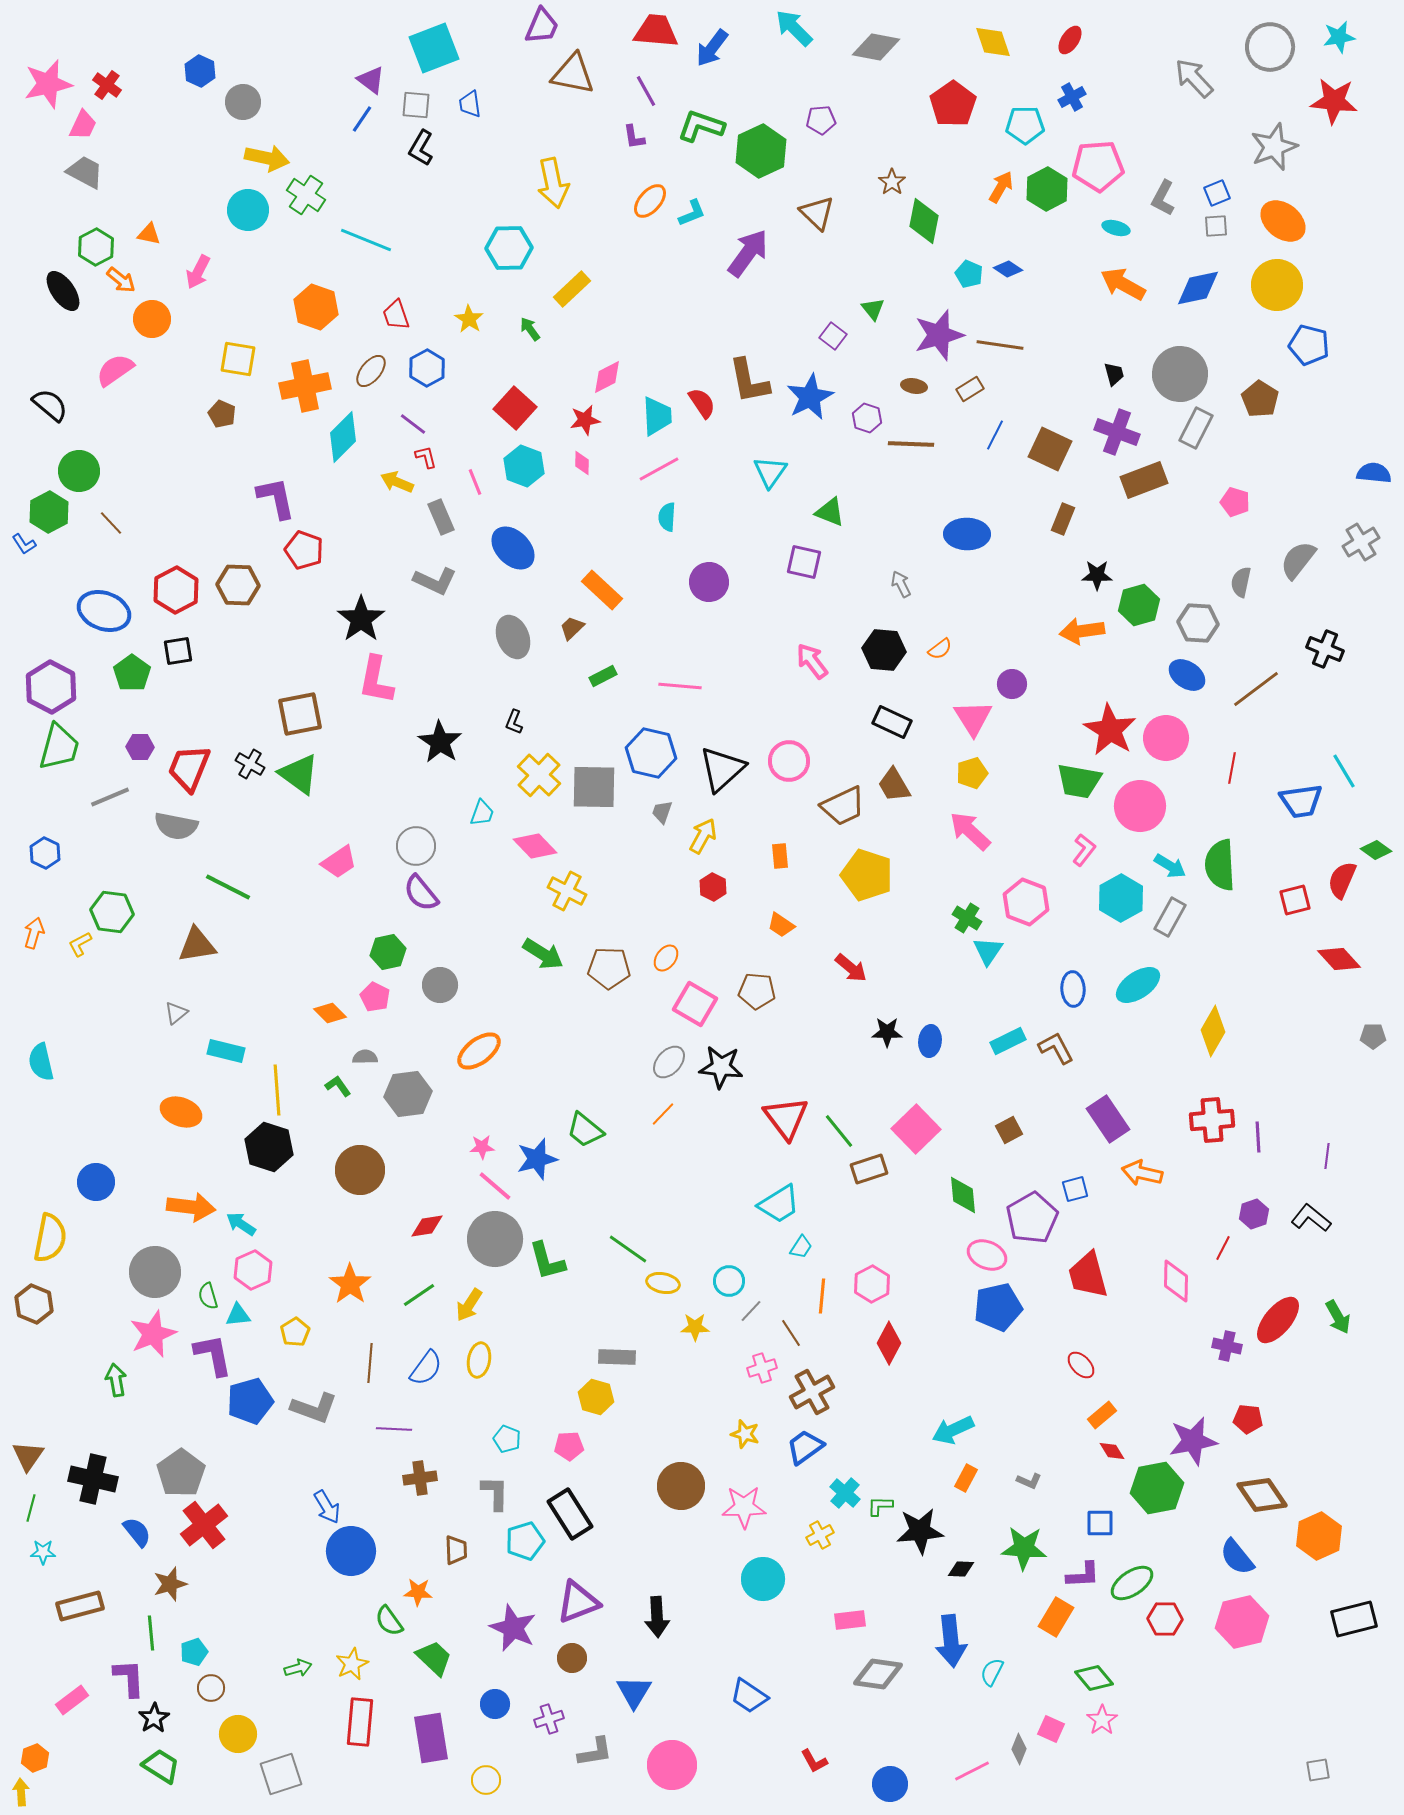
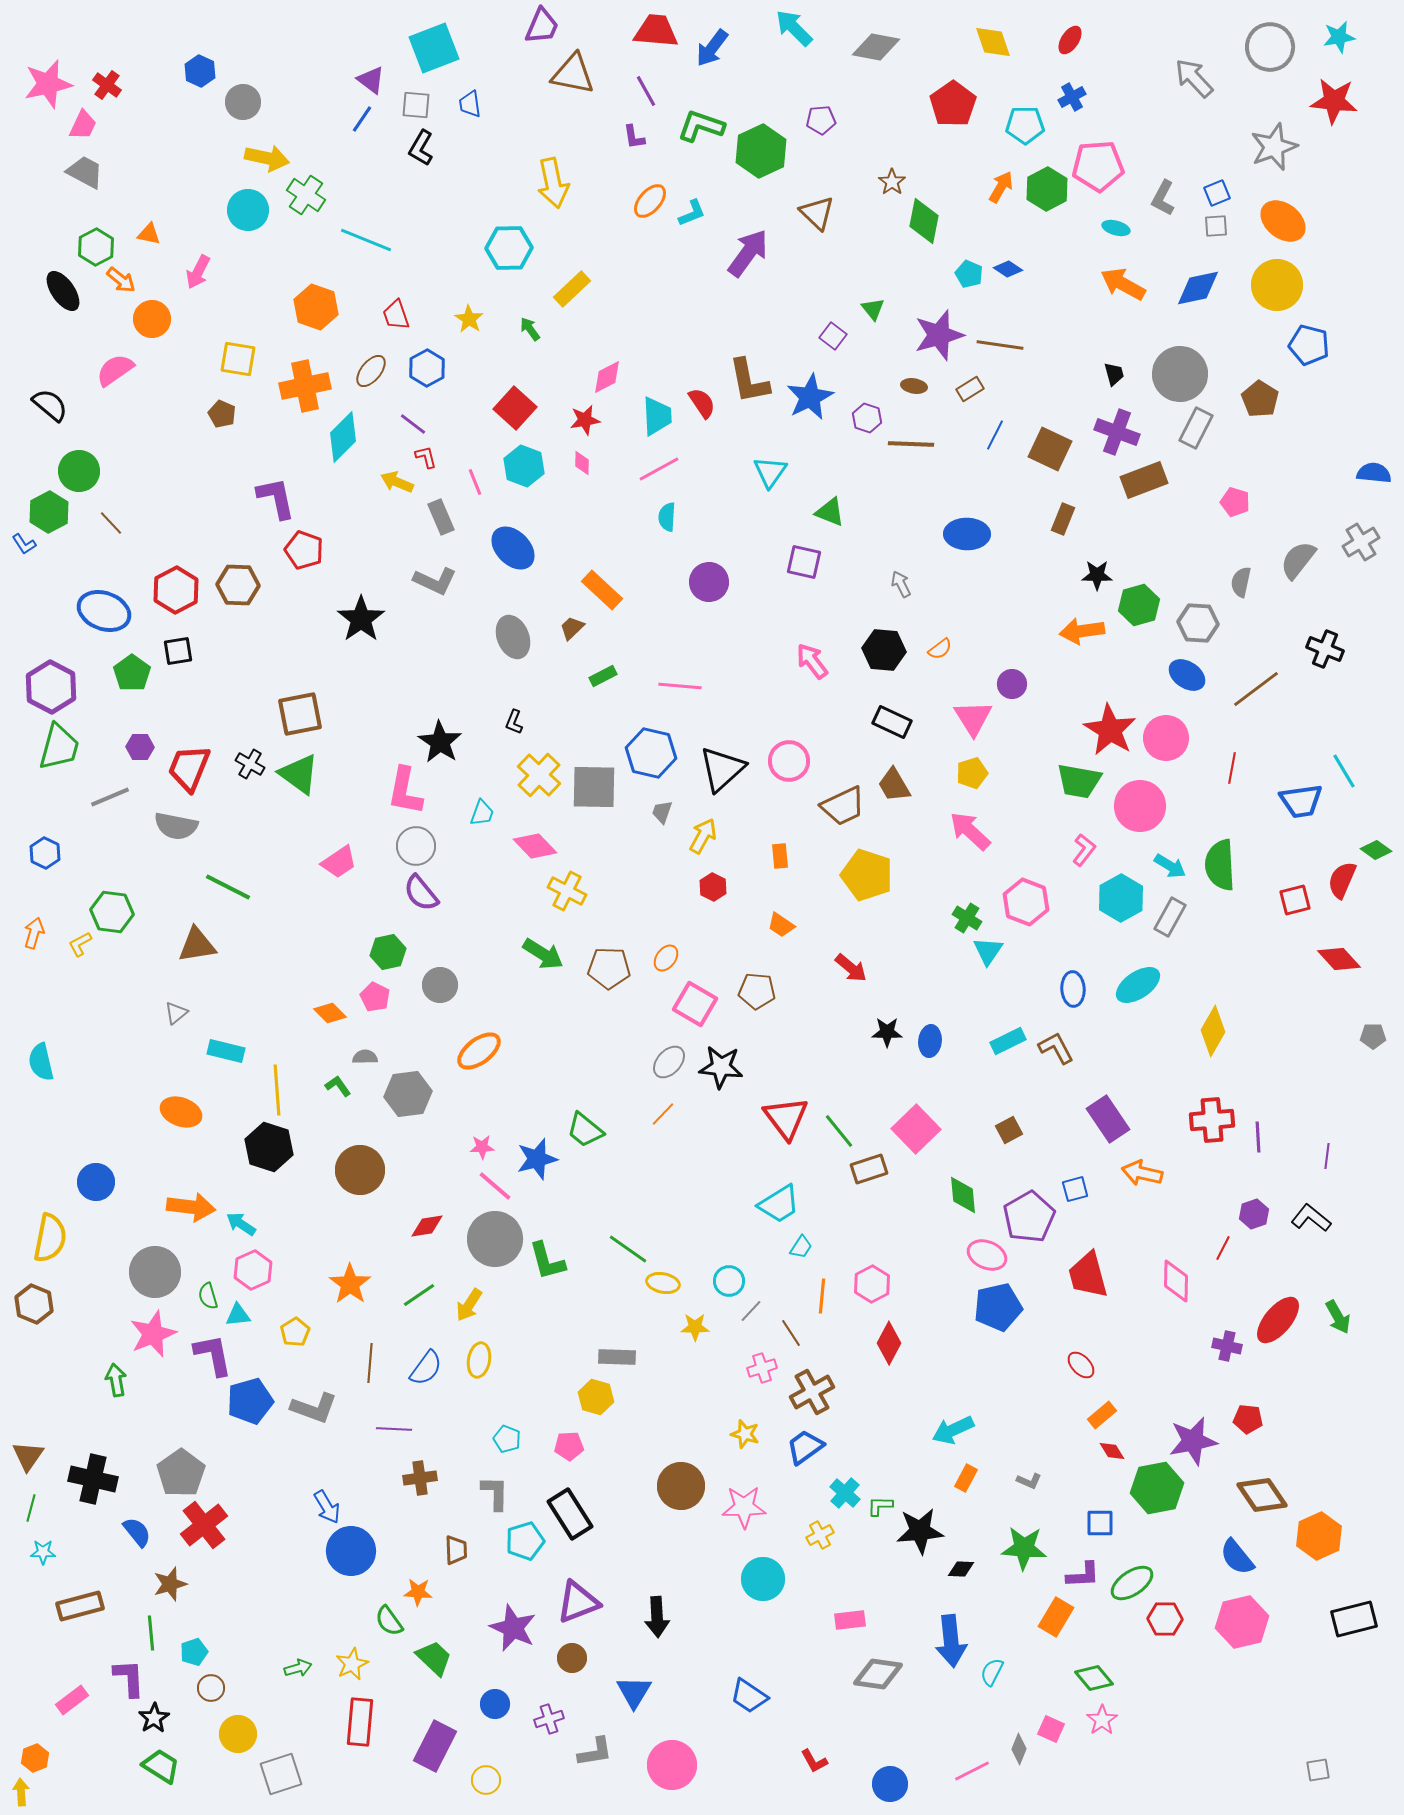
pink L-shape at (376, 680): moved 29 px right, 111 px down
purple pentagon at (1032, 1218): moved 3 px left, 1 px up
purple rectangle at (431, 1738): moved 4 px right, 8 px down; rotated 36 degrees clockwise
